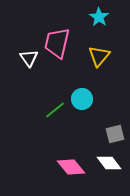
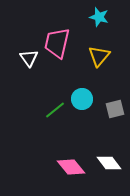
cyan star: rotated 18 degrees counterclockwise
gray square: moved 25 px up
